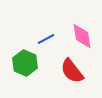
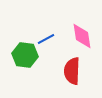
green hexagon: moved 8 px up; rotated 15 degrees counterclockwise
red semicircle: rotated 40 degrees clockwise
